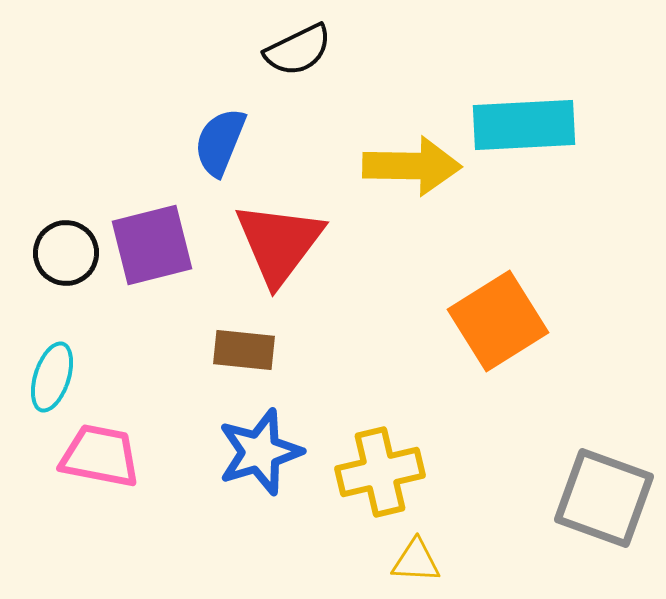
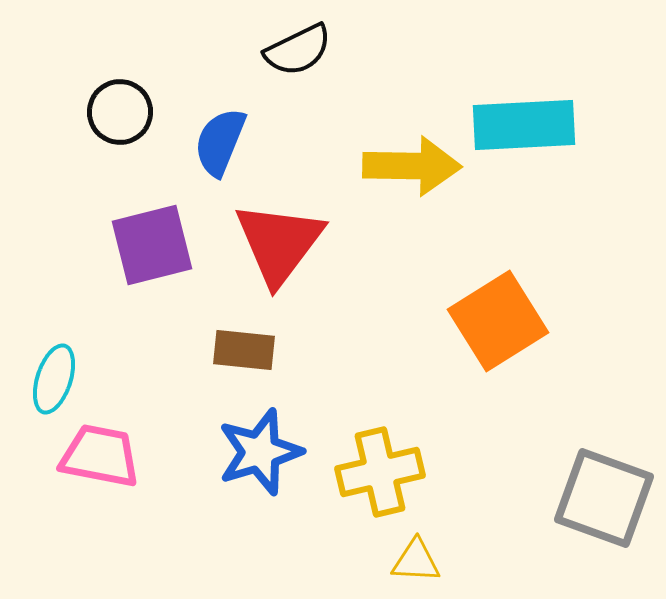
black circle: moved 54 px right, 141 px up
cyan ellipse: moved 2 px right, 2 px down
